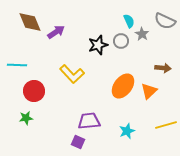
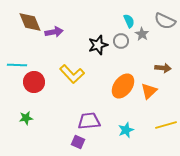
purple arrow: moved 2 px left; rotated 24 degrees clockwise
red circle: moved 9 px up
cyan star: moved 1 px left, 1 px up
